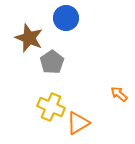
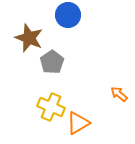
blue circle: moved 2 px right, 3 px up
